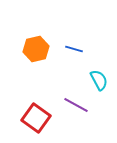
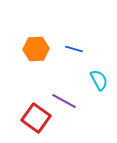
orange hexagon: rotated 10 degrees clockwise
purple line: moved 12 px left, 4 px up
